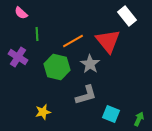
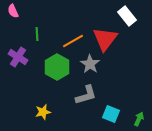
pink semicircle: moved 8 px left, 2 px up; rotated 24 degrees clockwise
red triangle: moved 3 px left, 2 px up; rotated 16 degrees clockwise
green hexagon: rotated 15 degrees clockwise
